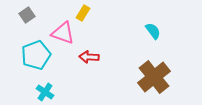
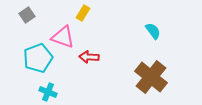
pink triangle: moved 4 px down
cyan pentagon: moved 2 px right, 3 px down
brown cross: moved 3 px left; rotated 12 degrees counterclockwise
cyan cross: moved 3 px right; rotated 12 degrees counterclockwise
